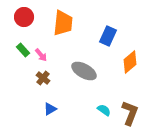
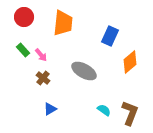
blue rectangle: moved 2 px right
